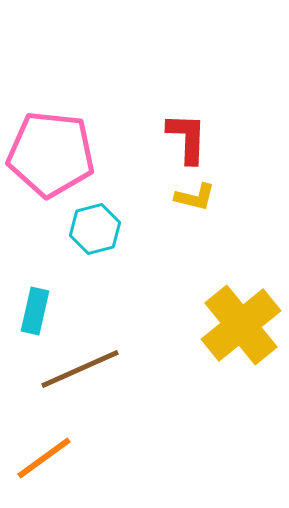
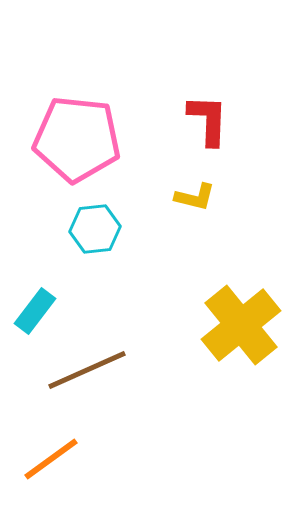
red L-shape: moved 21 px right, 18 px up
pink pentagon: moved 26 px right, 15 px up
cyan hexagon: rotated 9 degrees clockwise
cyan rectangle: rotated 24 degrees clockwise
brown line: moved 7 px right, 1 px down
orange line: moved 7 px right, 1 px down
